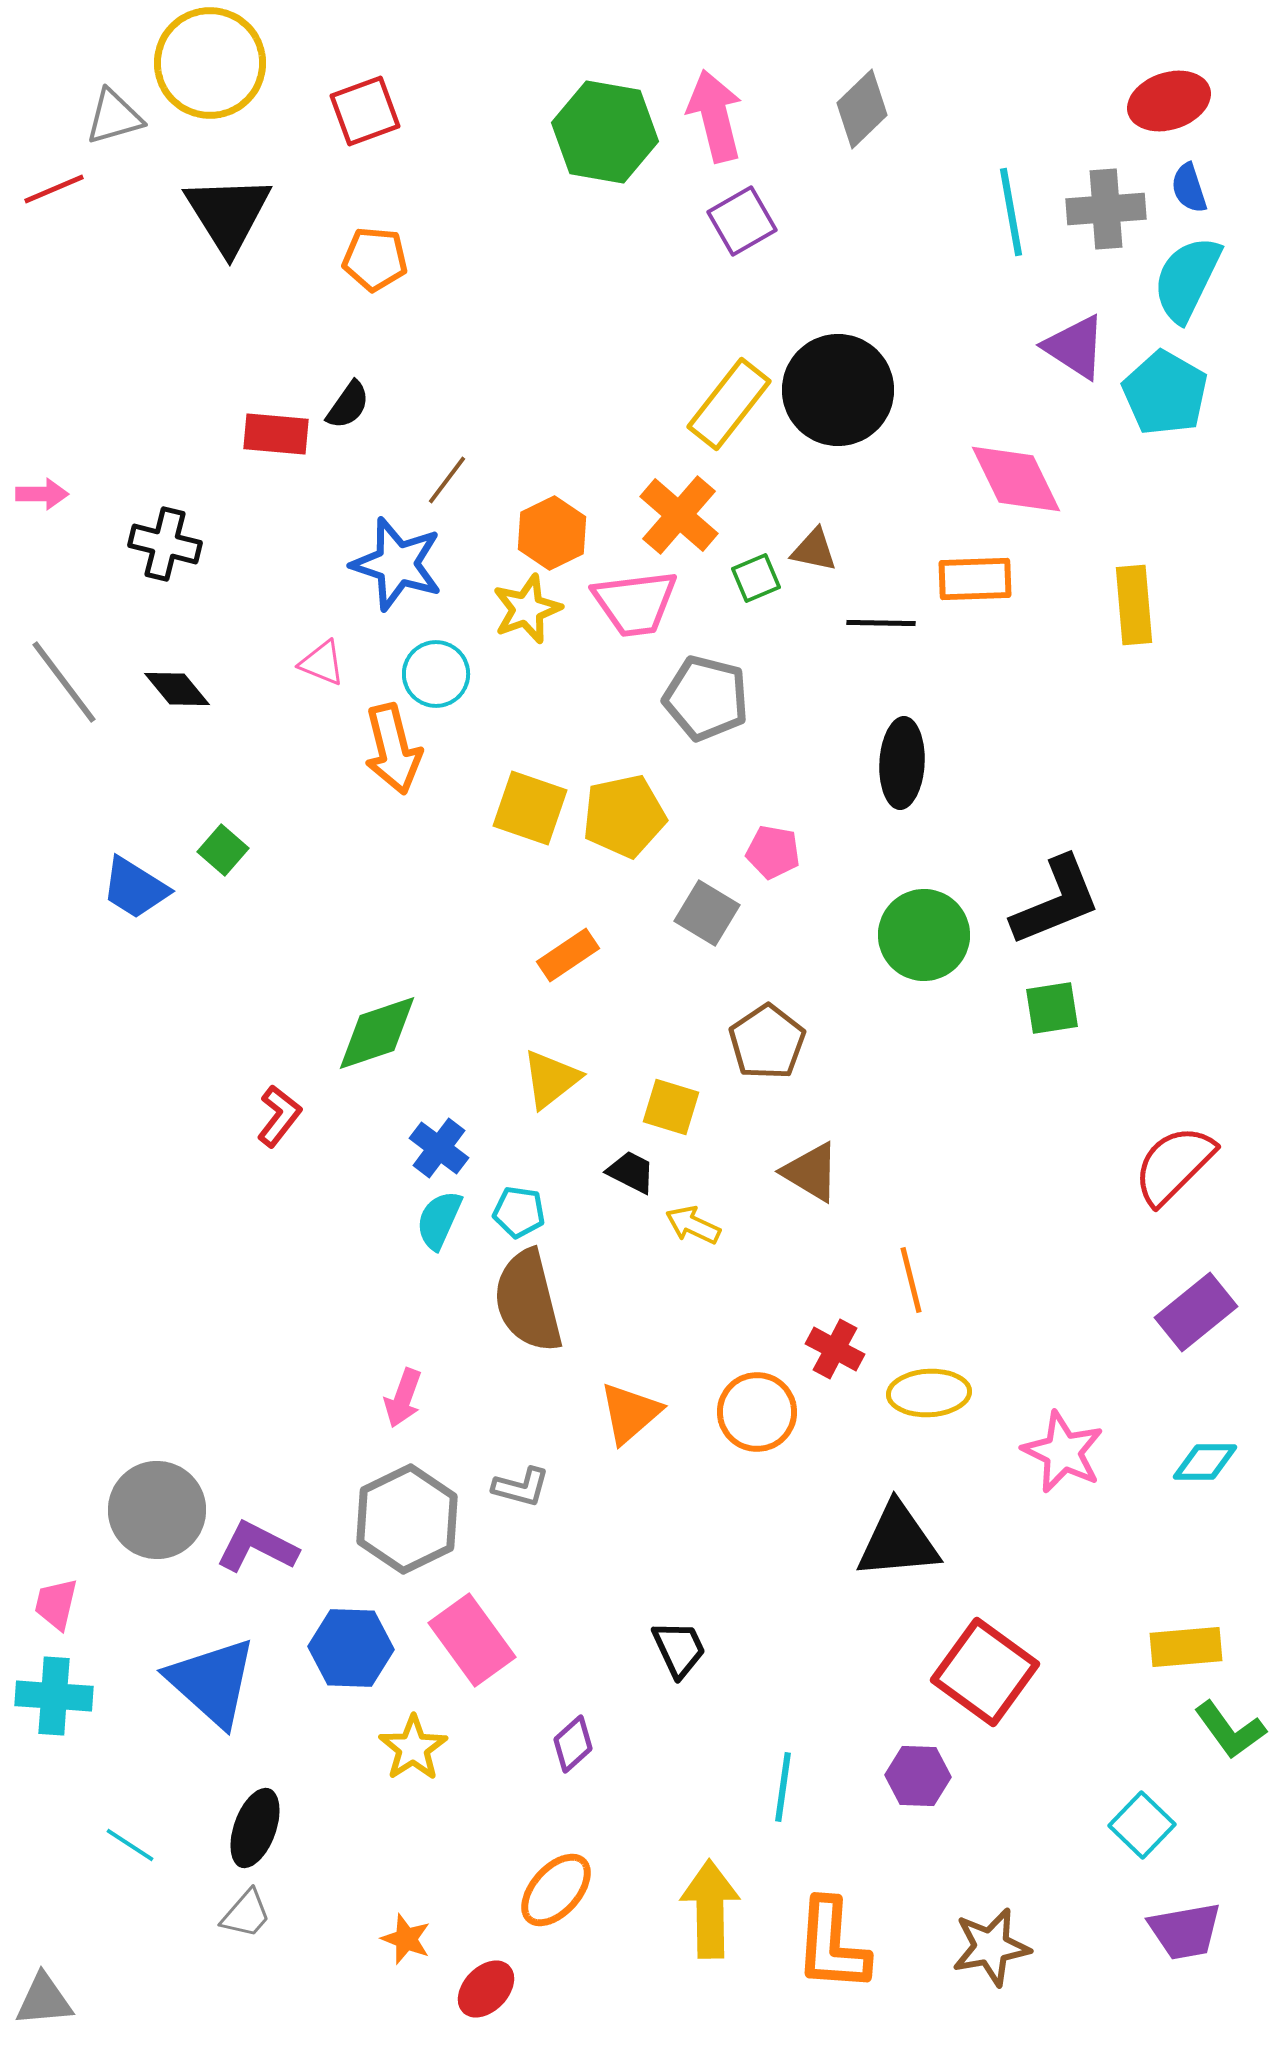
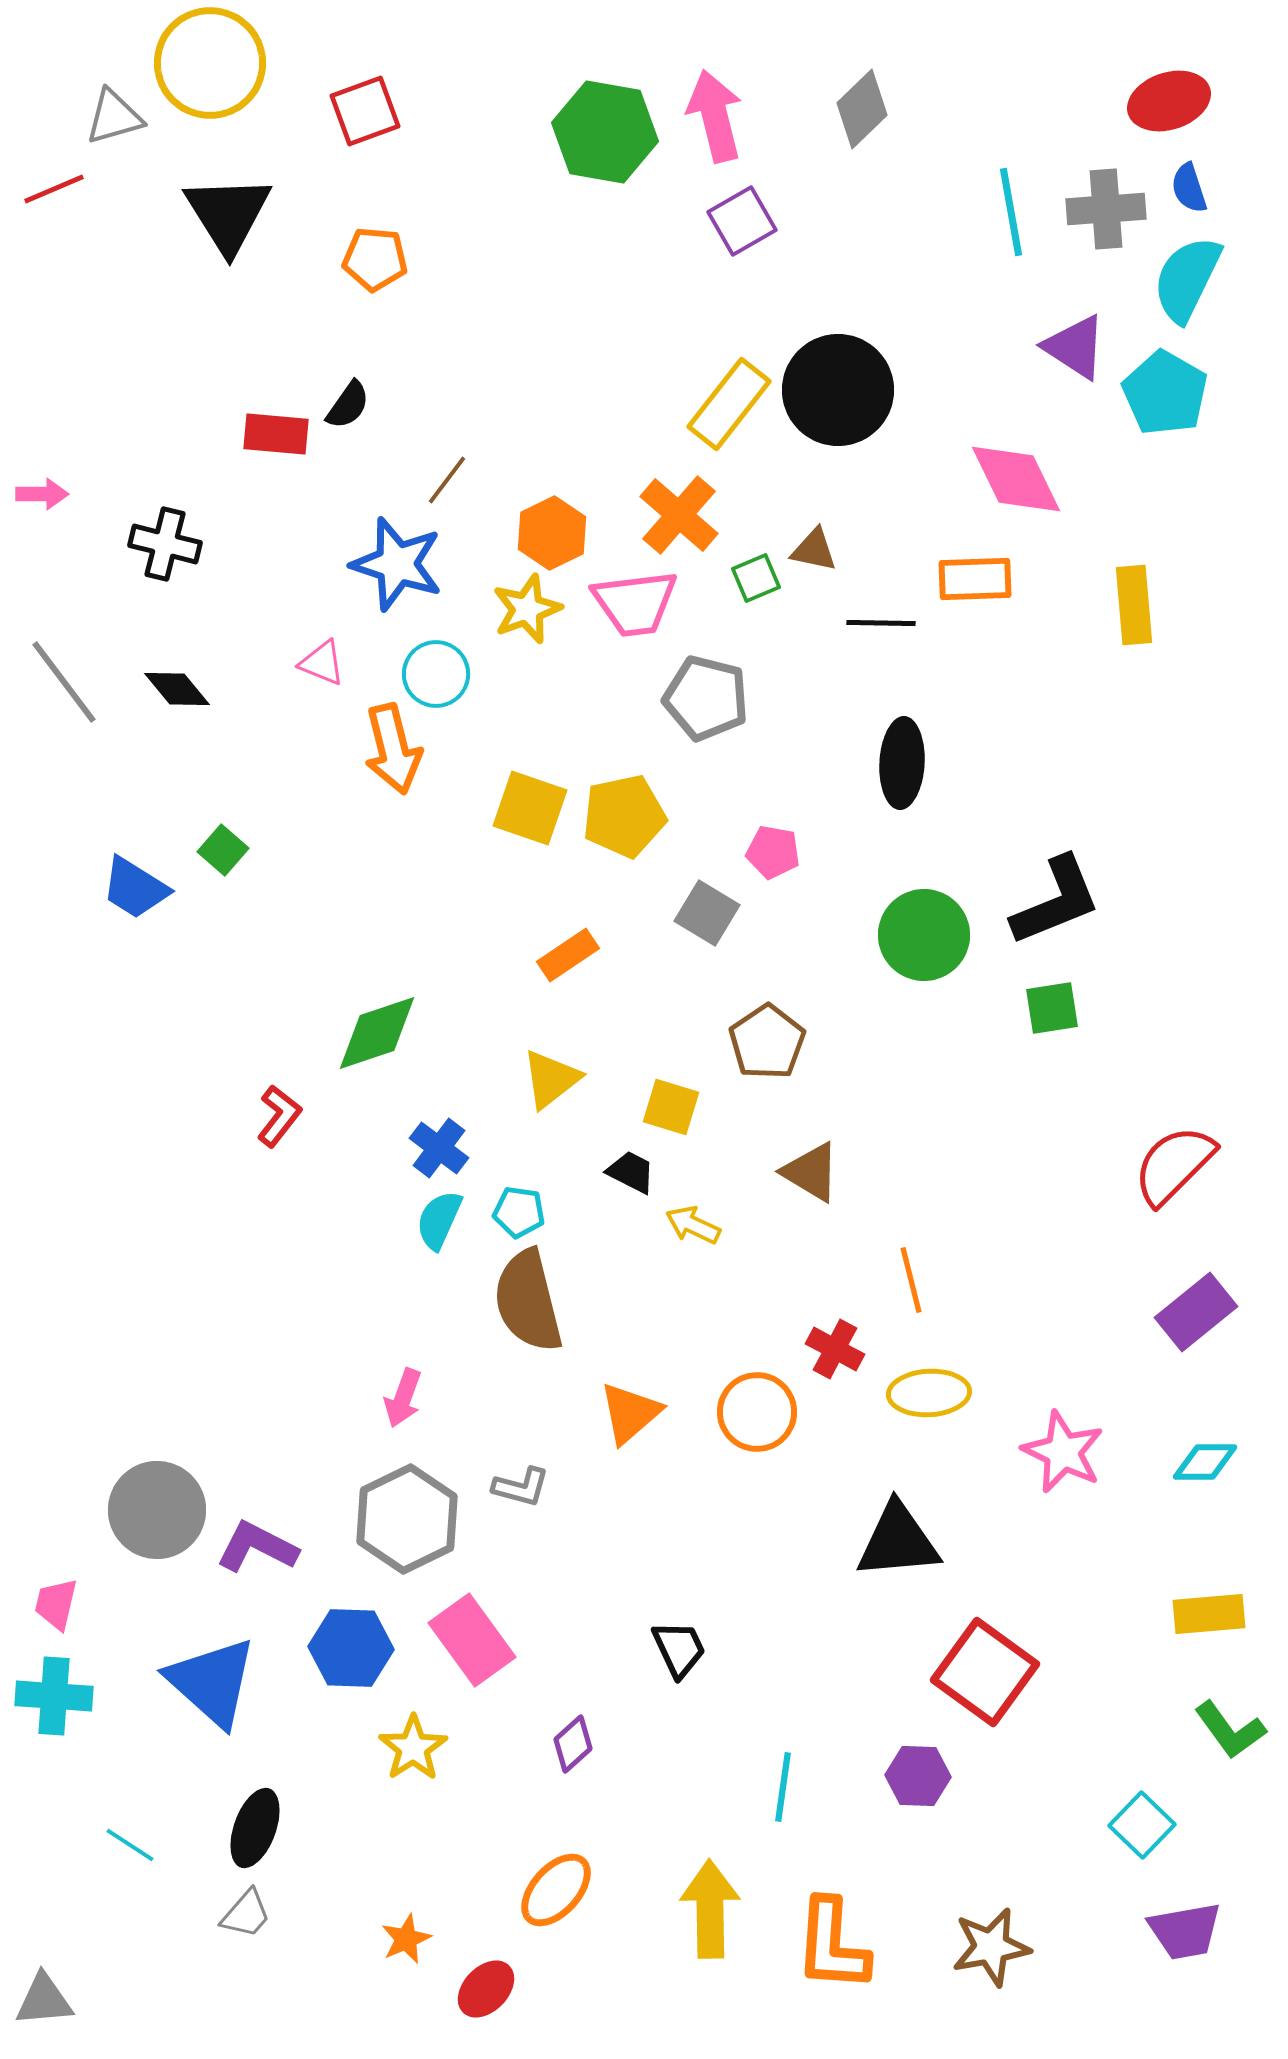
yellow rectangle at (1186, 1647): moved 23 px right, 33 px up
orange star at (406, 1939): rotated 27 degrees clockwise
